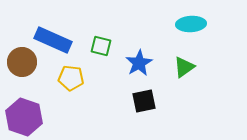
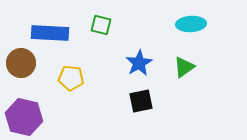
blue rectangle: moved 3 px left, 7 px up; rotated 21 degrees counterclockwise
green square: moved 21 px up
brown circle: moved 1 px left, 1 px down
black square: moved 3 px left
purple hexagon: rotated 6 degrees counterclockwise
